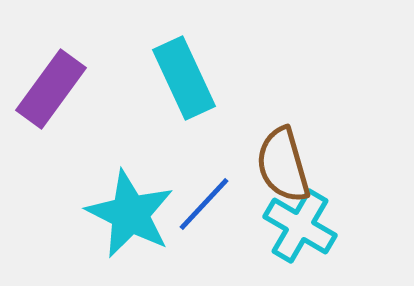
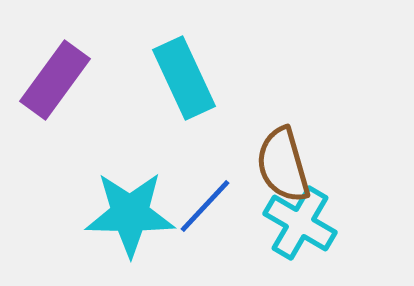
purple rectangle: moved 4 px right, 9 px up
blue line: moved 1 px right, 2 px down
cyan star: rotated 26 degrees counterclockwise
cyan cross: moved 3 px up
